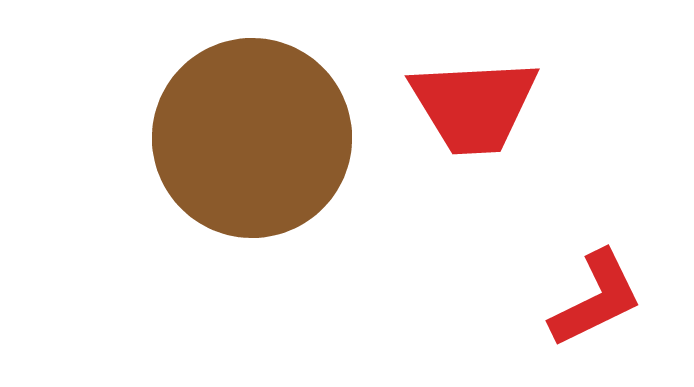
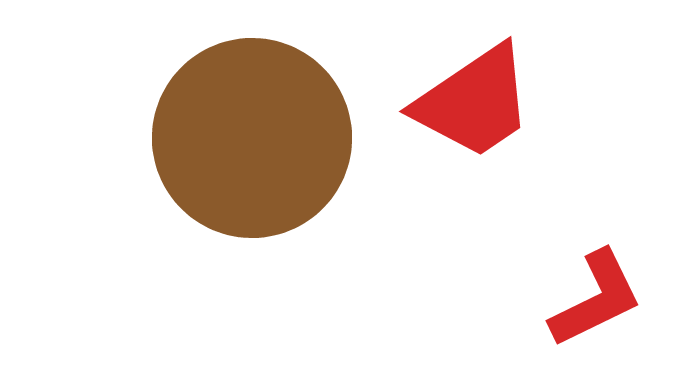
red trapezoid: moved 4 px up; rotated 31 degrees counterclockwise
